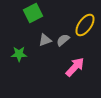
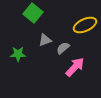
green square: rotated 24 degrees counterclockwise
yellow ellipse: rotated 30 degrees clockwise
gray semicircle: moved 8 px down
green star: moved 1 px left
